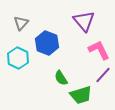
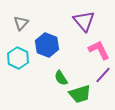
blue hexagon: moved 2 px down
green trapezoid: moved 1 px left, 1 px up
